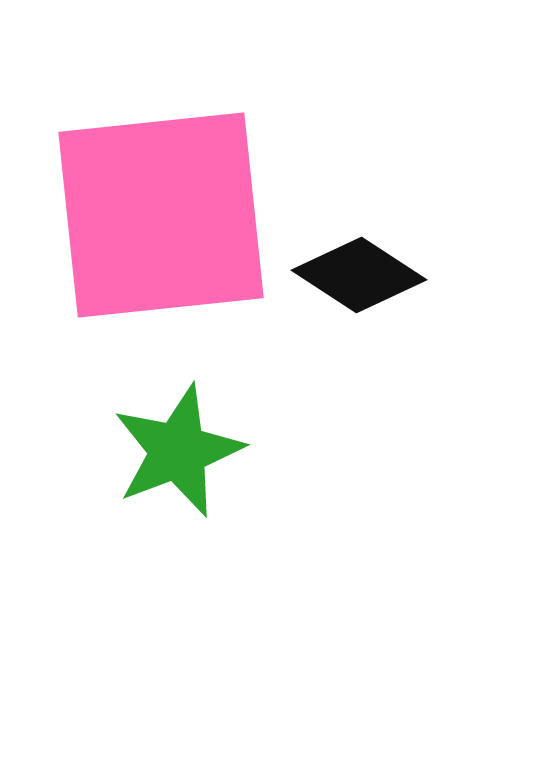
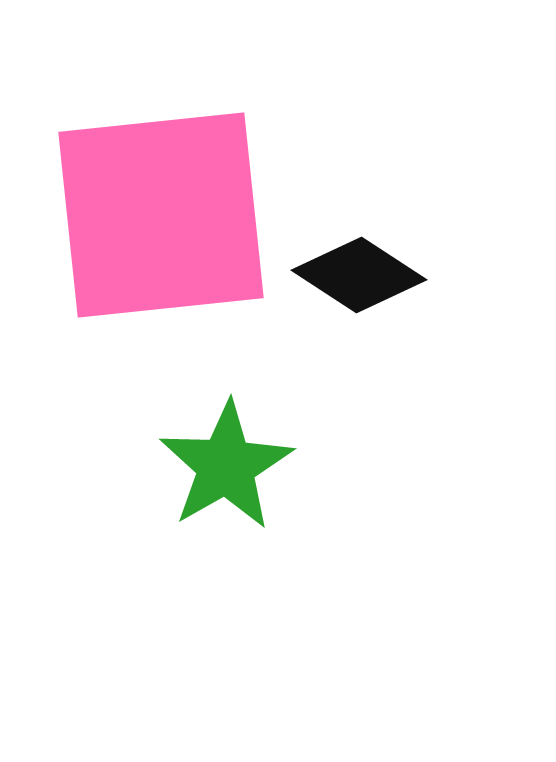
green star: moved 48 px right, 15 px down; rotated 9 degrees counterclockwise
